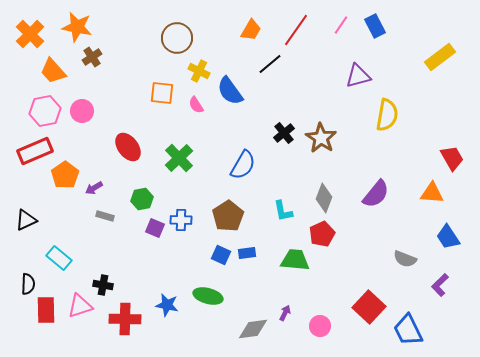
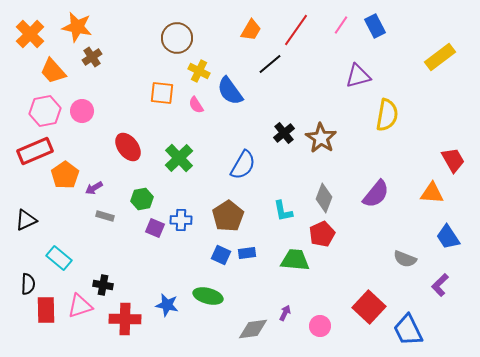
red trapezoid at (452, 158): moved 1 px right, 2 px down
